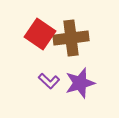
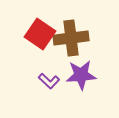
purple star: moved 1 px right, 8 px up; rotated 12 degrees clockwise
